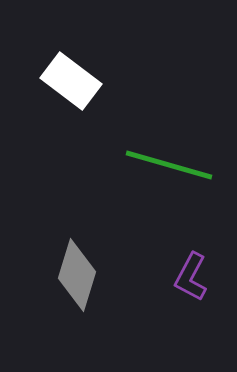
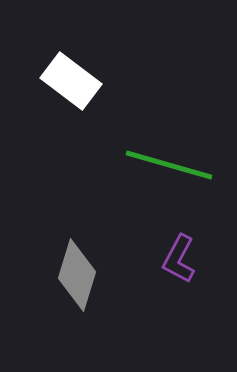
purple L-shape: moved 12 px left, 18 px up
